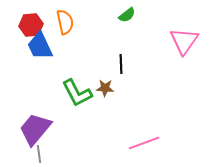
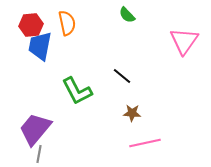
green semicircle: rotated 84 degrees clockwise
orange semicircle: moved 2 px right, 1 px down
blue trapezoid: rotated 36 degrees clockwise
black line: moved 1 px right, 12 px down; rotated 48 degrees counterclockwise
brown star: moved 27 px right, 25 px down
green L-shape: moved 2 px up
pink line: moved 1 px right; rotated 8 degrees clockwise
gray line: rotated 18 degrees clockwise
